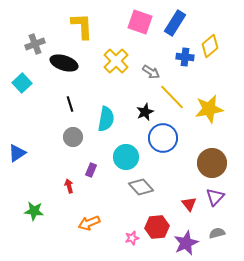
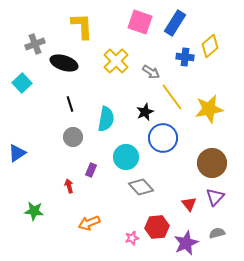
yellow line: rotated 8 degrees clockwise
